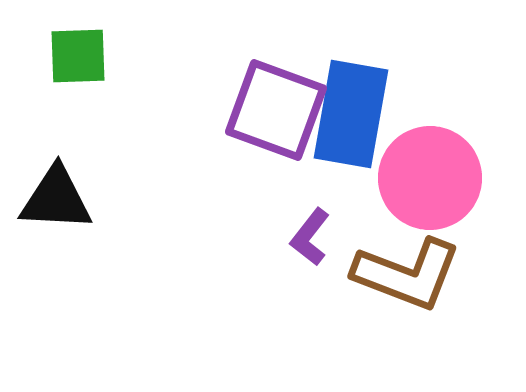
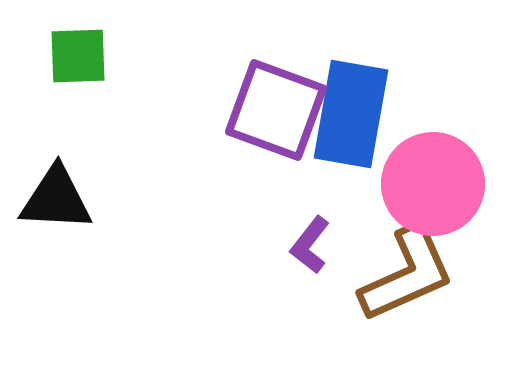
pink circle: moved 3 px right, 6 px down
purple L-shape: moved 8 px down
brown L-shape: rotated 45 degrees counterclockwise
